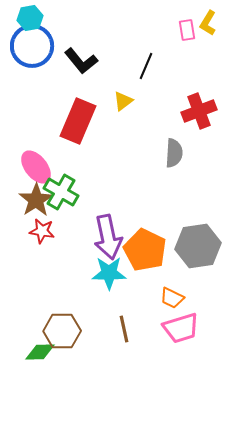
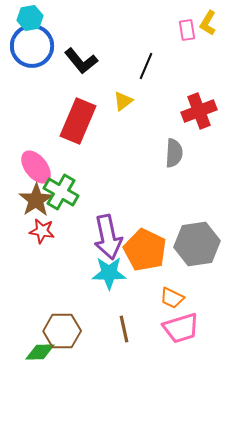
gray hexagon: moved 1 px left, 2 px up
